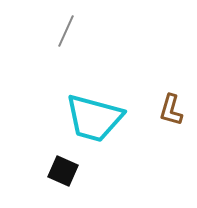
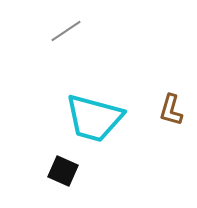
gray line: rotated 32 degrees clockwise
